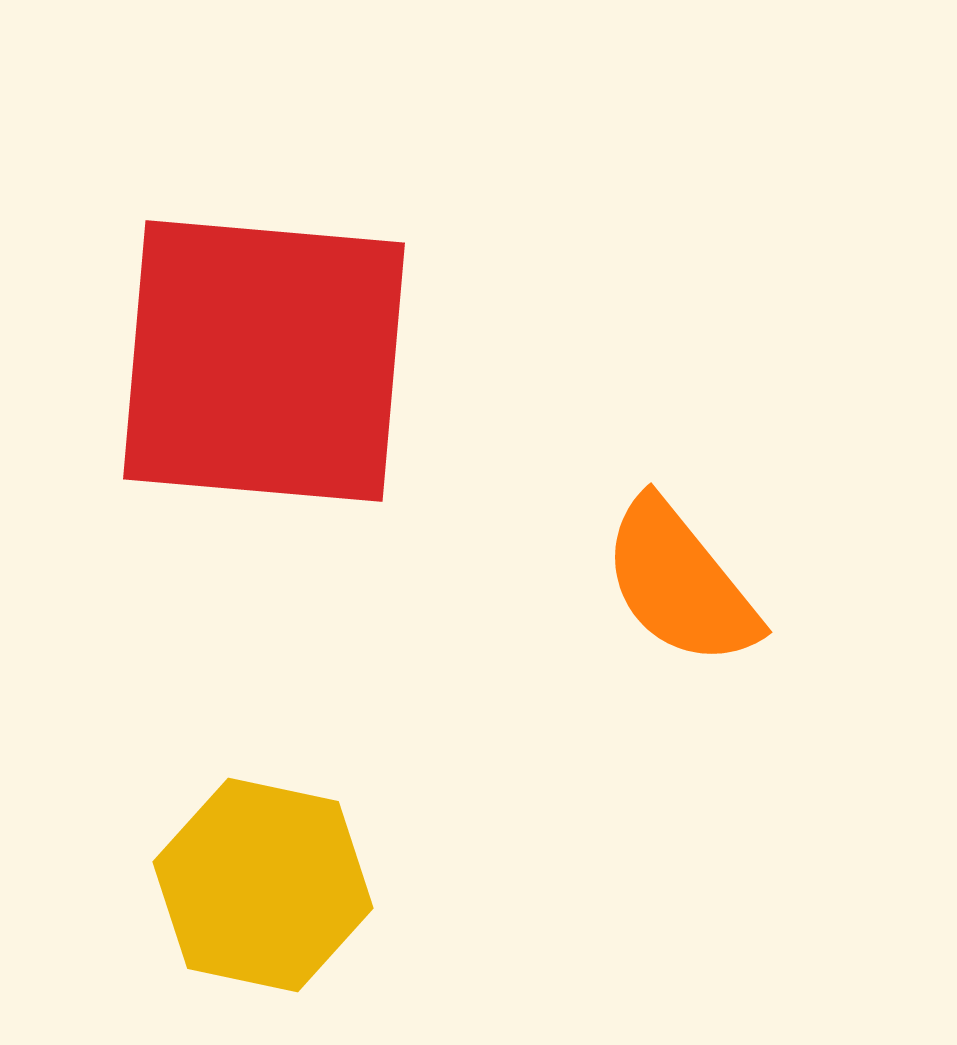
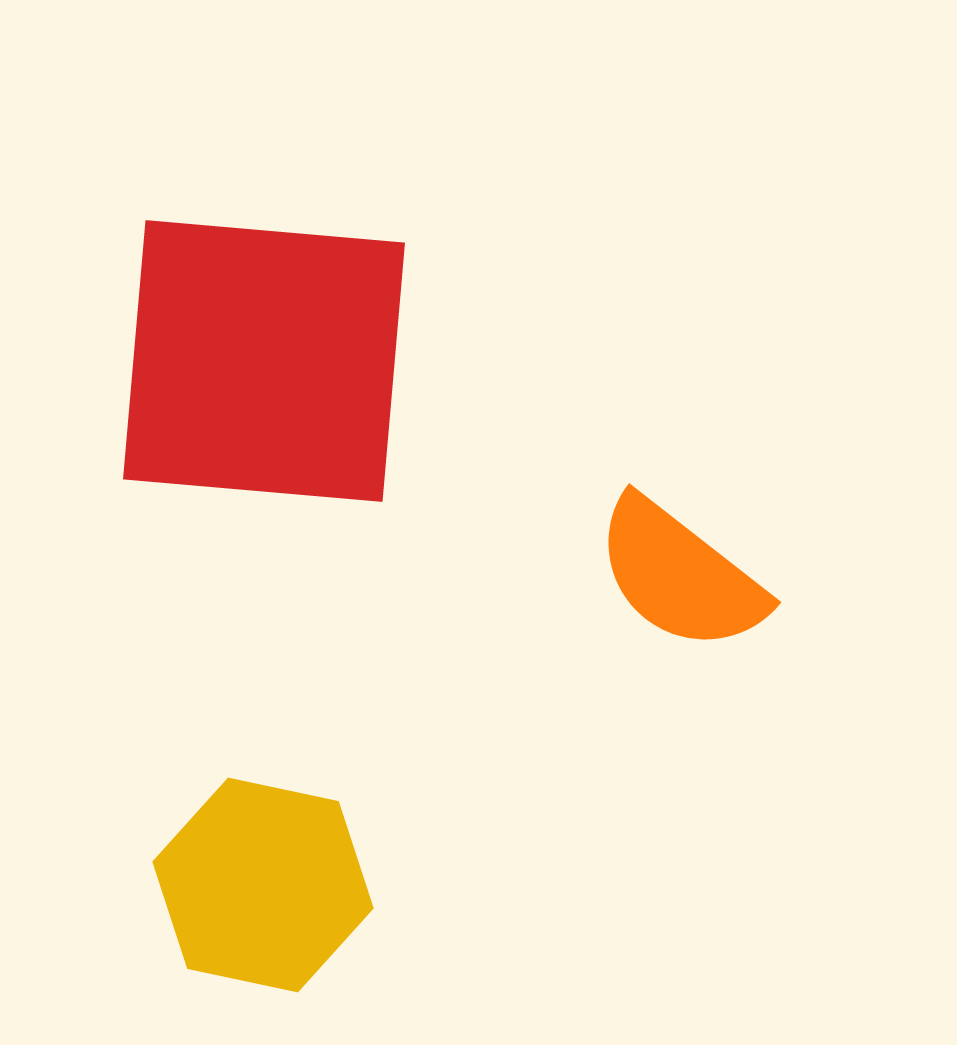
orange semicircle: moved 8 px up; rotated 13 degrees counterclockwise
